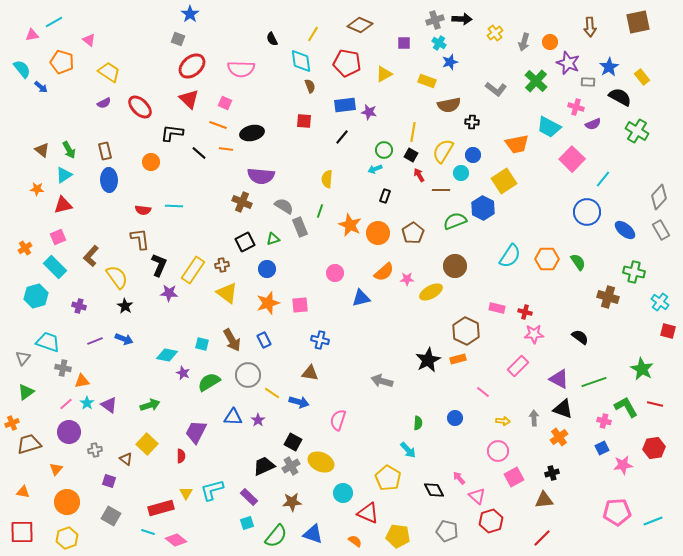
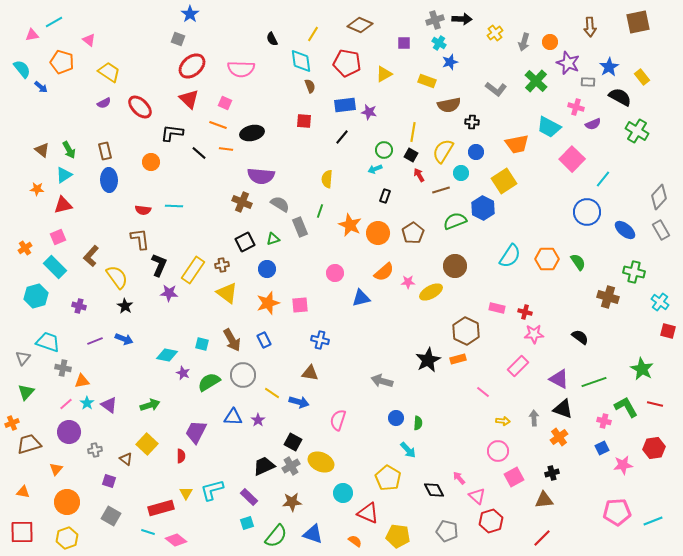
blue circle at (473, 155): moved 3 px right, 3 px up
brown line at (441, 190): rotated 18 degrees counterclockwise
gray semicircle at (284, 206): moved 4 px left, 2 px up
pink star at (407, 279): moved 1 px right, 3 px down
gray circle at (248, 375): moved 5 px left
green triangle at (26, 392): rotated 12 degrees counterclockwise
blue circle at (455, 418): moved 59 px left
